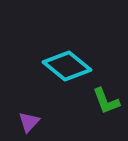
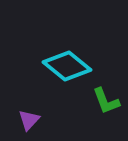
purple triangle: moved 2 px up
